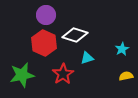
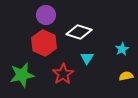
white diamond: moved 4 px right, 3 px up
cyan triangle: rotated 40 degrees counterclockwise
